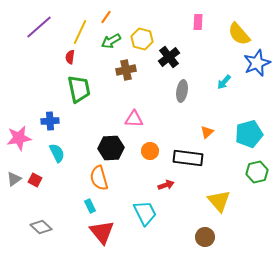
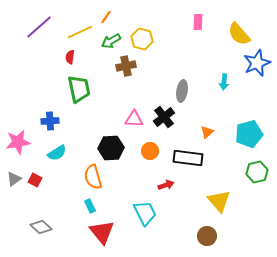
yellow line: rotated 40 degrees clockwise
black cross: moved 5 px left, 60 px down
brown cross: moved 4 px up
cyan arrow: rotated 35 degrees counterclockwise
pink star: moved 1 px left, 4 px down
cyan semicircle: rotated 84 degrees clockwise
orange semicircle: moved 6 px left, 1 px up
brown circle: moved 2 px right, 1 px up
